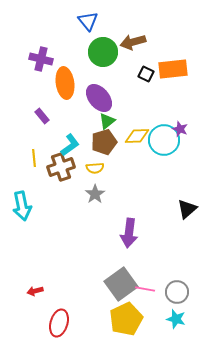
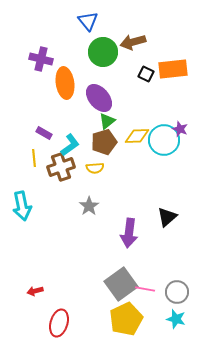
purple rectangle: moved 2 px right, 17 px down; rotated 21 degrees counterclockwise
gray star: moved 6 px left, 12 px down
black triangle: moved 20 px left, 8 px down
